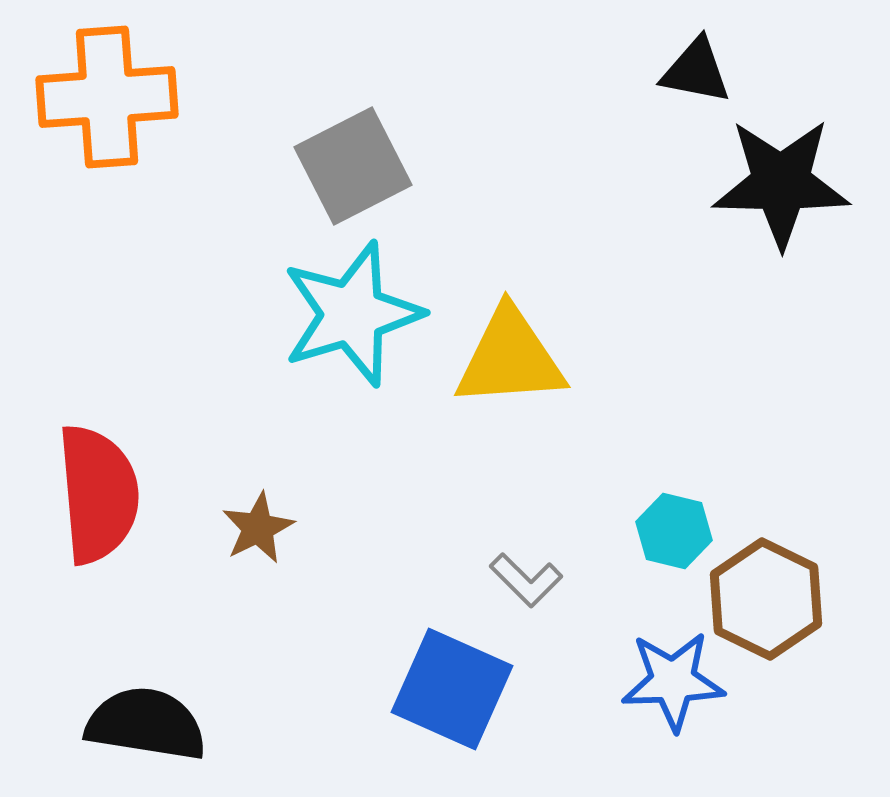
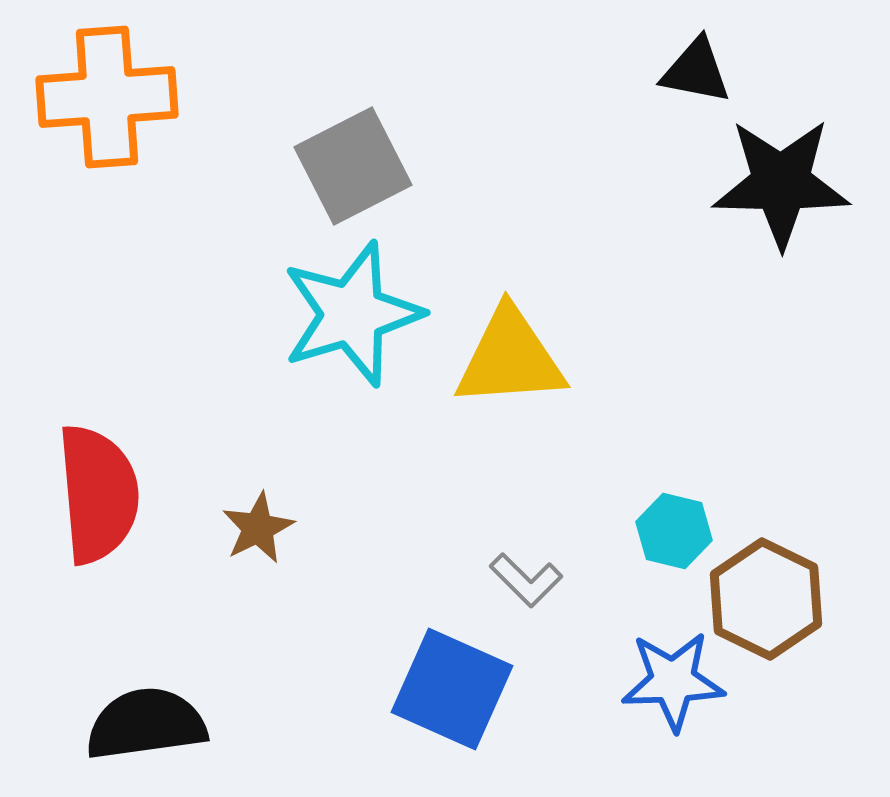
black semicircle: rotated 17 degrees counterclockwise
